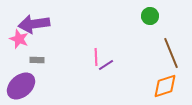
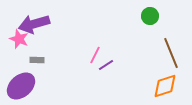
purple arrow: rotated 8 degrees counterclockwise
pink line: moved 1 px left, 2 px up; rotated 30 degrees clockwise
